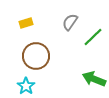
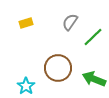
brown circle: moved 22 px right, 12 px down
